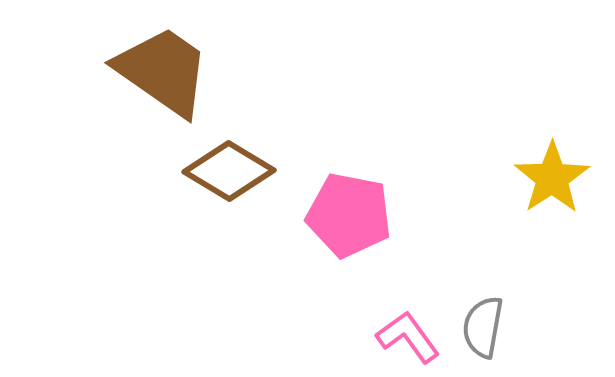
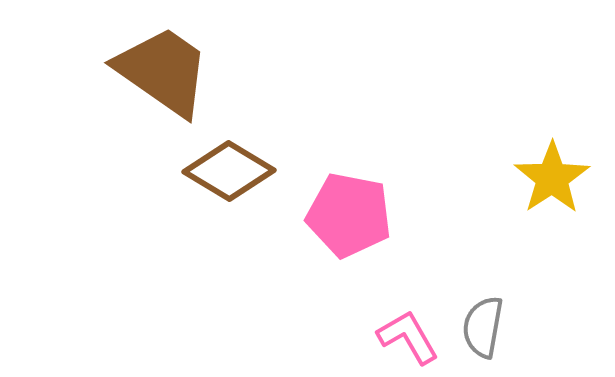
pink L-shape: rotated 6 degrees clockwise
